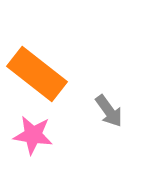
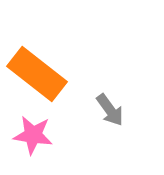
gray arrow: moved 1 px right, 1 px up
